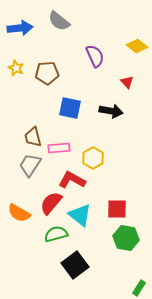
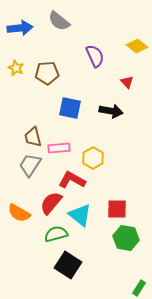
black square: moved 7 px left; rotated 20 degrees counterclockwise
